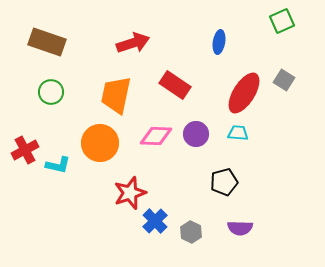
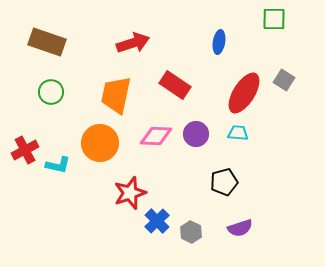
green square: moved 8 px left, 2 px up; rotated 25 degrees clockwise
blue cross: moved 2 px right
purple semicircle: rotated 20 degrees counterclockwise
